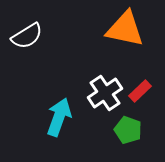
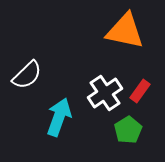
orange triangle: moved 2 px down
white semicircle: moved 39 px down; rotated 12 degrees counterclockwise
red rectangle: rotated 10 degrees counterclockwise
green pentagon: rotated 20 degrees clockwise
